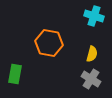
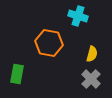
cyan cross: moved 16 px left
green rectangle: moved 2 px right
gray cross: rotated 12 degrees clockwise
